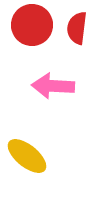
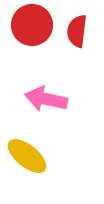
red semicircle: moved 3 px down
pink arrow: moved 7 px left, 13 px down; rotated 9 degrees clockwise
